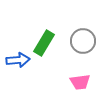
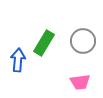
blue arrow: rotated 80 degrees counterclockwise
